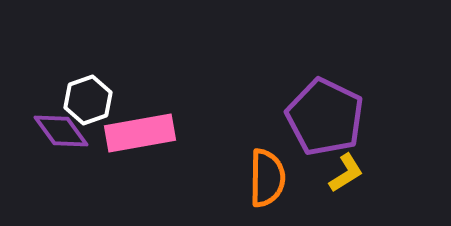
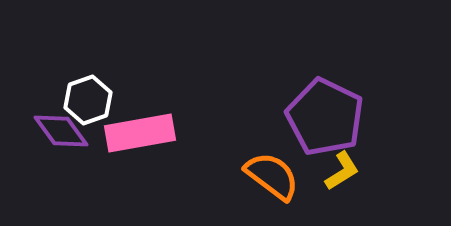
yellow L-shape: moved 4 px left, 2 px up
orange semicircle: moved 5 px right, 2 px up; rotated 54 degrees counterclockwise
